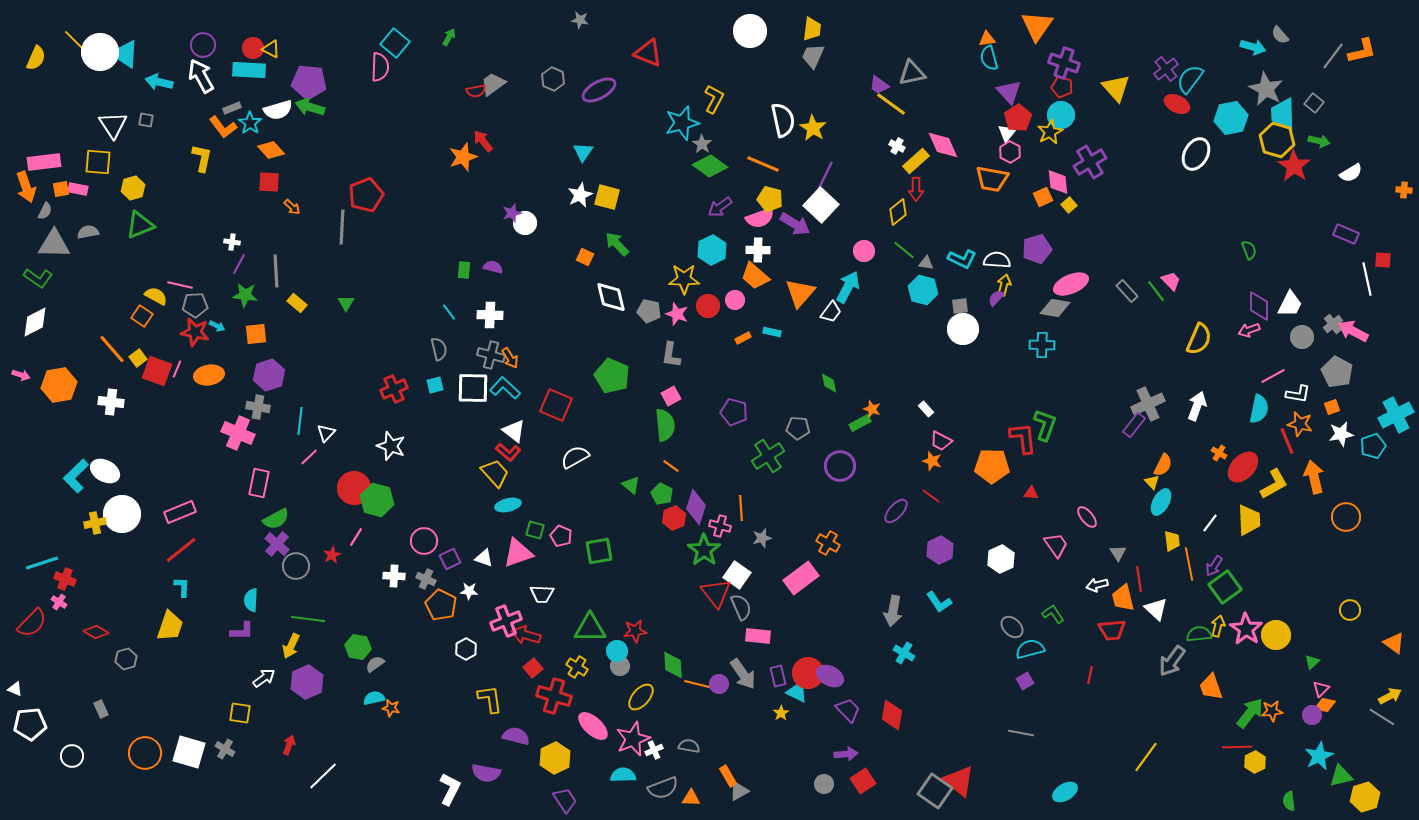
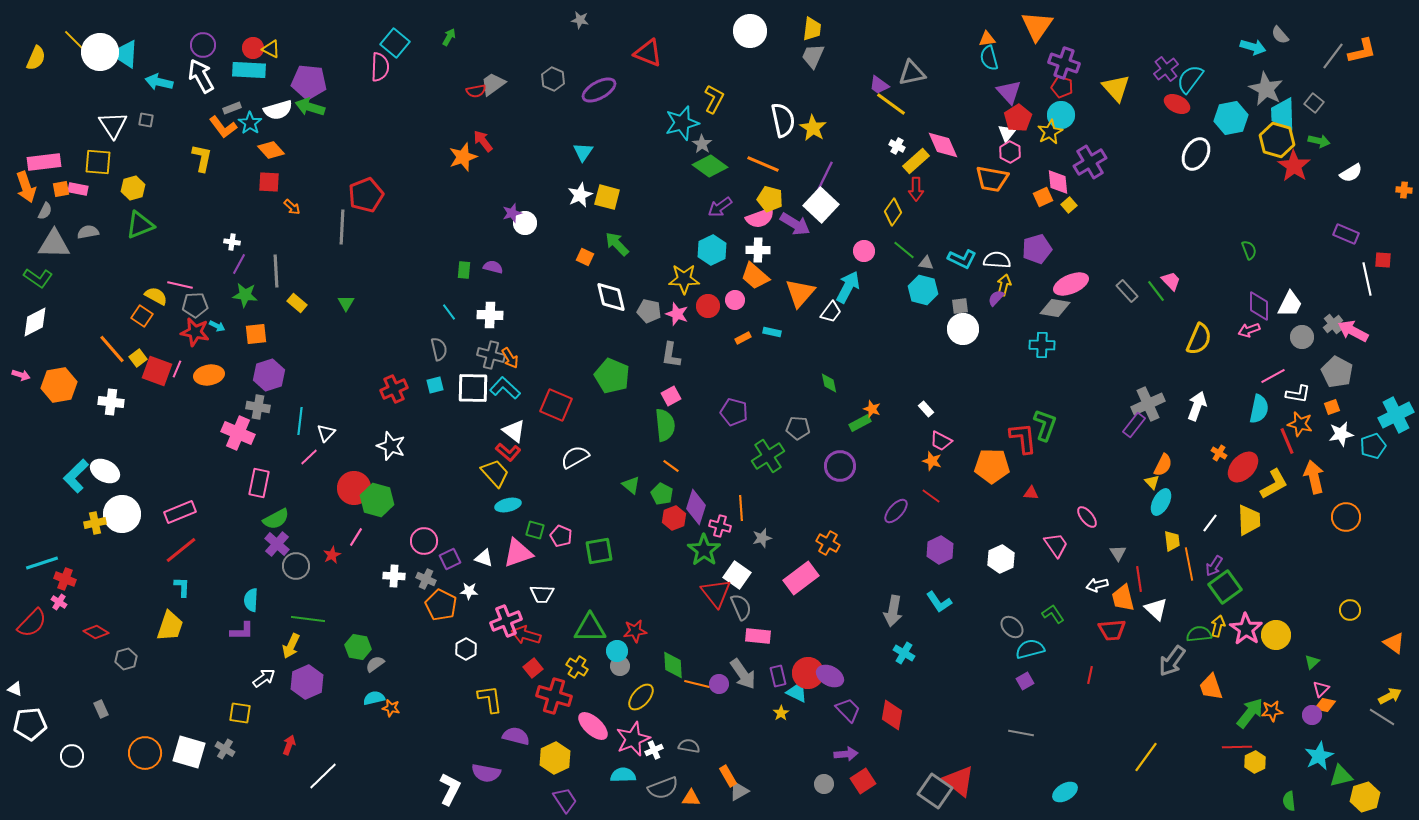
yellow diamond at (898, 212): moved 5 px left; rotated 16 degrees counterclockwise
